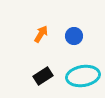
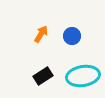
blue circle: moved 2 px left
